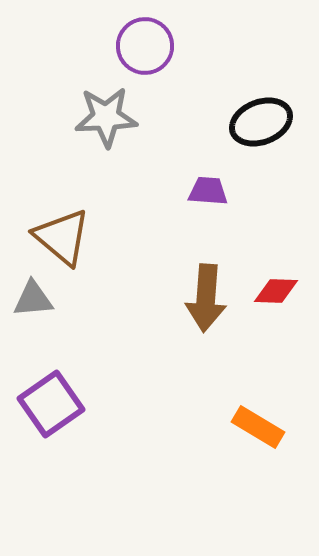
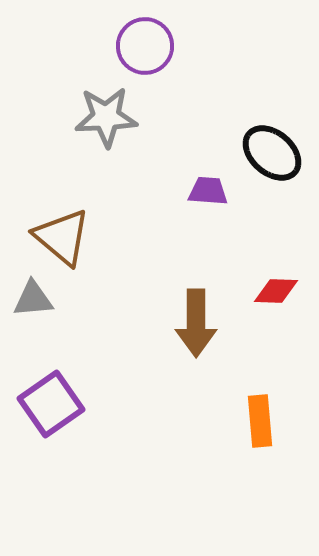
black ellipse: moved 11 px right, 31 px down; rotated 62 degrees clockwise
brown arrow: moved 10 px left, 25 px down; rotated 4 degrees counterclockwise
orange rectangle: moved 2 px right, 6 px up; rotated 54 degrees clockwise
